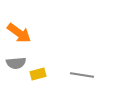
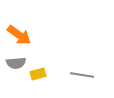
orange arrow: moved 2 px down
